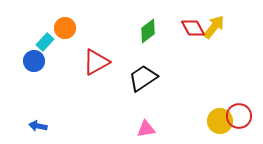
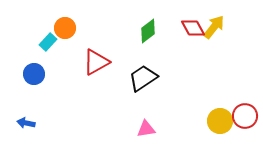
cyan rectangle: moved 3 px right
blue circle: moved 13 px down
red circle: moved 6 px right
blue arrow: moved 12 px left, 3 px up
